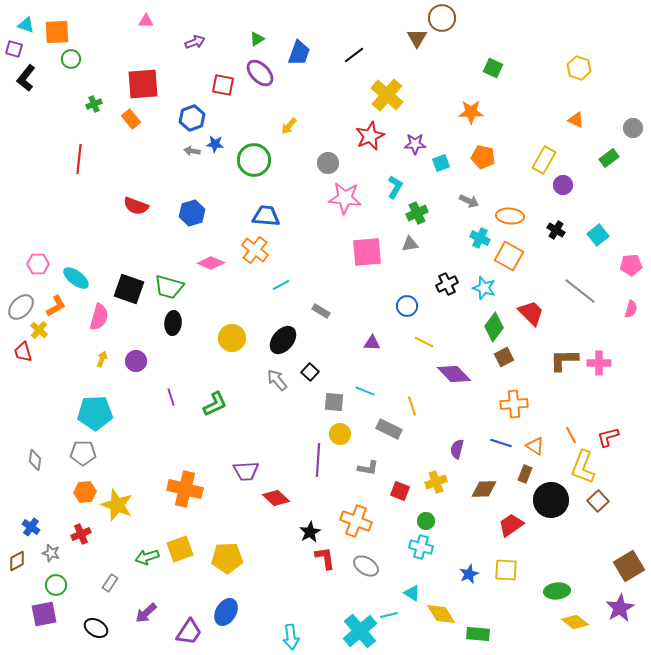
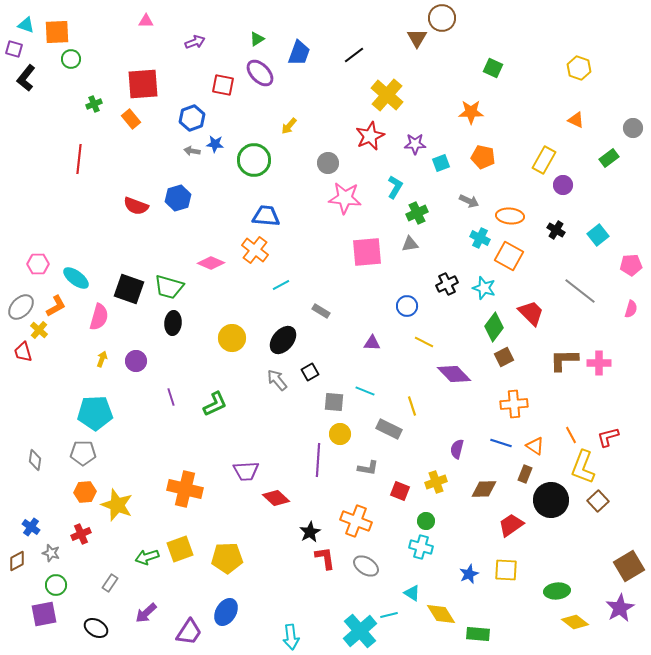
blue hexagon at (192, 213): moved 14 px left, 15 px up
black square at (310, 372): rotated 18 degrees clockwise
